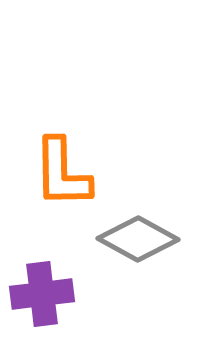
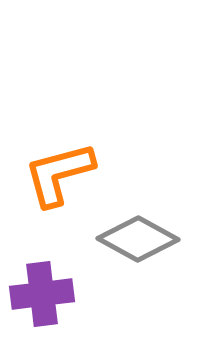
orange L-shape: moved 3 px left, 1 px down; rotated 76 degrees clockwise
